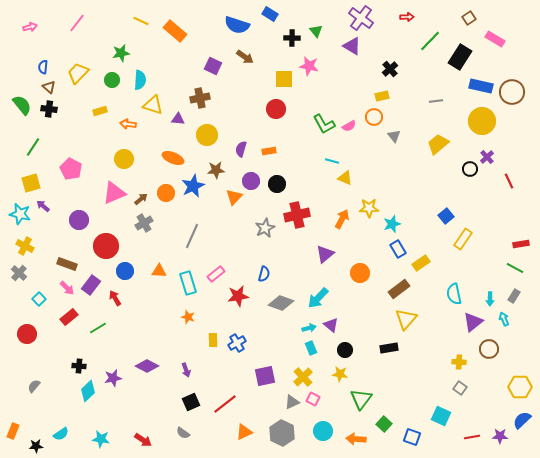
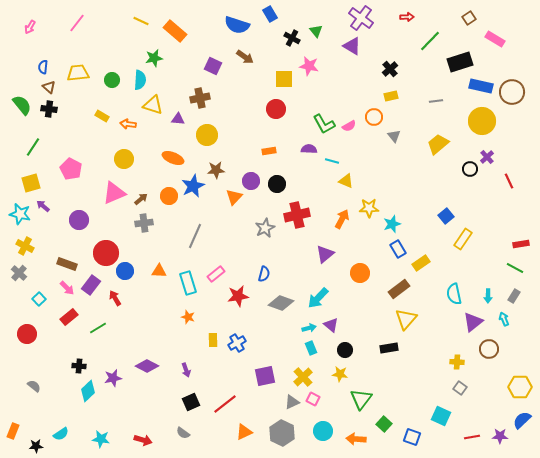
blue rectangle at (270, 14): rotated 28 degrees clockwise
pink arrow at (30, 27): rotated 136 degrees clockwise
black cross at (292, 38): rotated 28 degrees clockwise
green star at (121, 53): moved 33 px right, 5 px down
black rectangle at (460, 57): moved 5 px down; rotated 40 degrees clockwise
yellow trapezoid at (78, 73): rotated 40 degrees clockwise
yellow rectangle at (382, 96): moved 9 px right
yellow rectangle at (100, 111): moved 2 px right, 5 px down; rotated 48 degrees clockwise
purple semicircle at (241, 149): moved 68 px right; rotated 77 degrees clockwise
yellow triangle at (345, 178): moved 1 px right, 3 px down
orange circle at (166, 193): moved 3 px right, 3 px down
gray cross at (144, 223): rotated 24 degrees clockwise
gray line at (192, 236): moved 3 px right
red circle at (106, 246): moved 7 px down
cyan arrow at (490, 299): moved 2 px left, 3 px up
yellow cross at (459, 362): moved 2 px left
gray semicircle at (34, 386): rotated 88 degrees clockwise
red arrow at (143, 440): rotated 18 degrees counterclockwise
